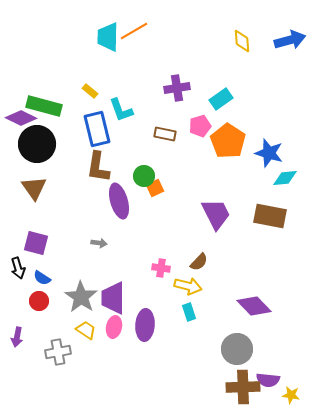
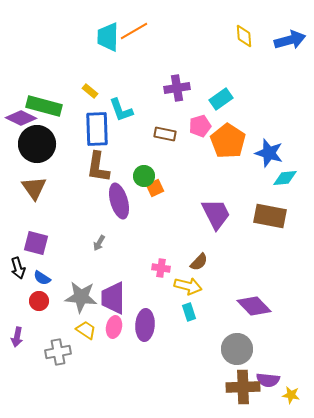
yellow diamond at (242, 41): moved 2 px right, 5 px up
blue rectangle at (97, 129): rotated 12 degrees clockwise
gray arrow at (99, 243): rotated 112 degrees clockwise
gray star at (81, 297): rotated 28 degrees counterclockwise
